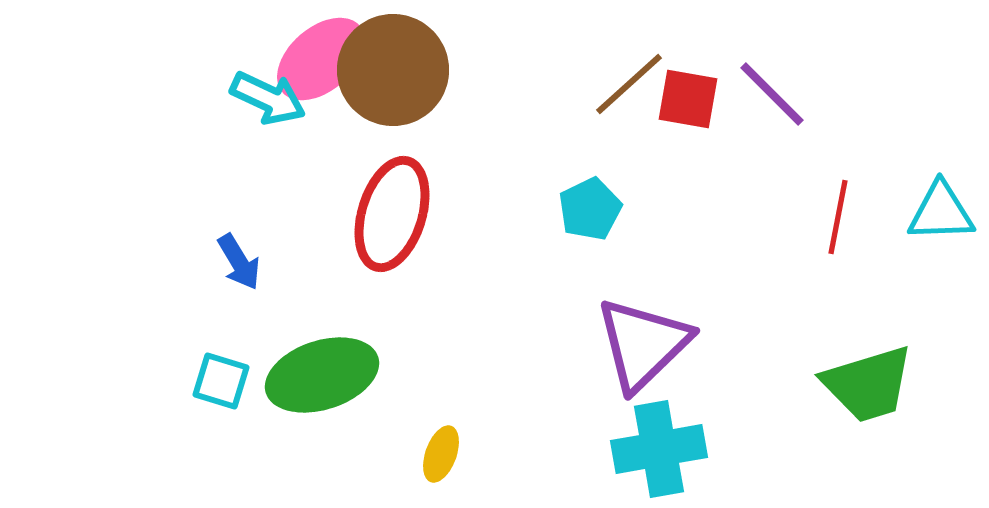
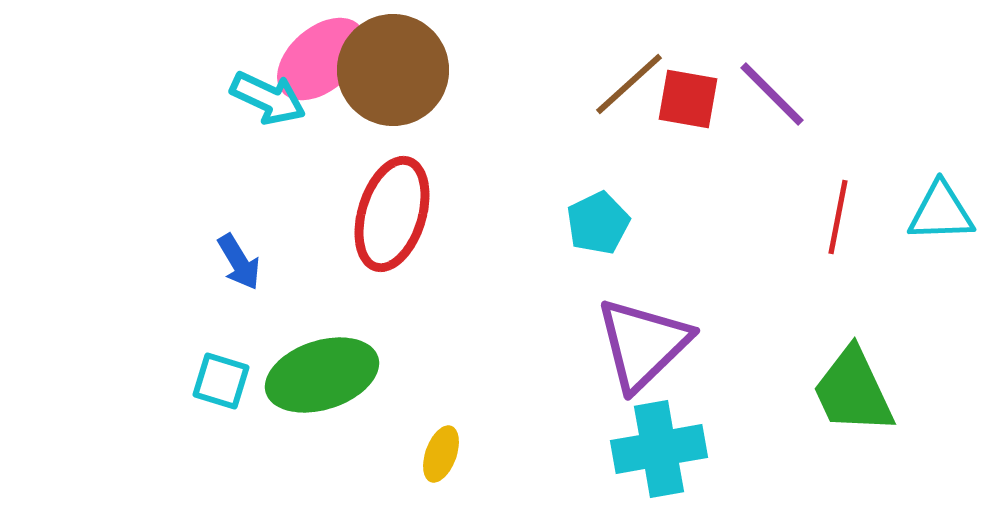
cyan pentagon: moved 8 px right, 14 px down
green trapezoid: moved 15 px left, 7 px down; rotated 82 degrees clockwise
